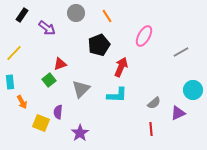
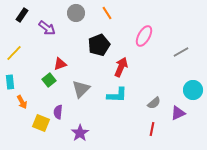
orange line: moved 3 px up
red line: moved 1 px right; rotated 16 degrees clockwise
